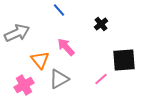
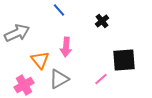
black cross: moved 1 px right, 3 px up
pink arrow: rotated 132 degrees counterclockwise
